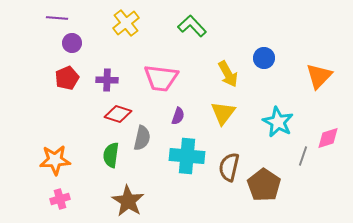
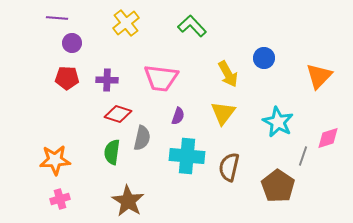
red pentagon: rotated 25 degrees clockwise
green semicircle: moved 1 px right, 3 px up
brown pentagon: moved 14 px right, 1 px down
